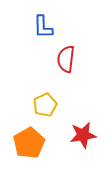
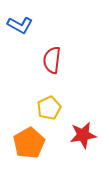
blue L-shape: moved 23 px left, 2 px up; rotated 60 degrees counterclockwise
red semicircle: moved 14 px left, 1 px down
yellow pentagon: moved 4 px right, 3 px down
